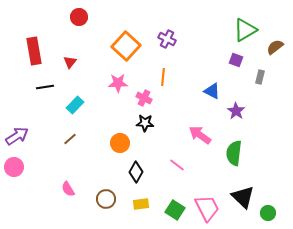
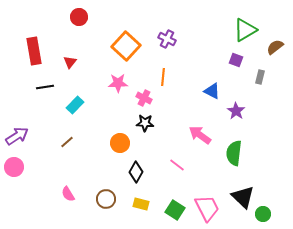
brown line: moved 3 px left, 3 px down
pink semicircle: moved 5 px down
yellow rectangle: rotated 21 degrees clockwise
green circle: moved 5 px left, 1 px down
